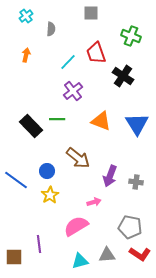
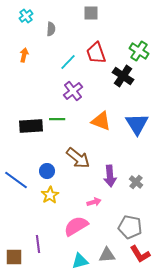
green cross: moved 8 px right, 15 px down; rotated 12 degrees clockwise
orange arrow: moved 2 px left
black rectangle: rotated 50 degrees counterclockwise
purple arrow: rotated 25 degrees counterclockwise
gray cross: rotated 32 degrees clockwise
purple line: moved 1 px left
red L-shape: rotated 25 degrees clockwise
